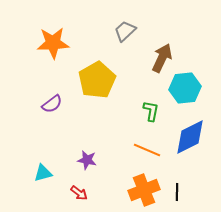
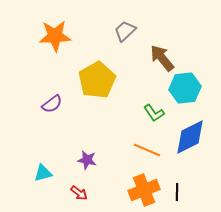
orange star: moved 2 px right, 7 px up
brown arrow: rotated 64 degrees counterclockwise
green L-shape: moved 3 px right, 2 px down; rotated 135 degrees clockwise
